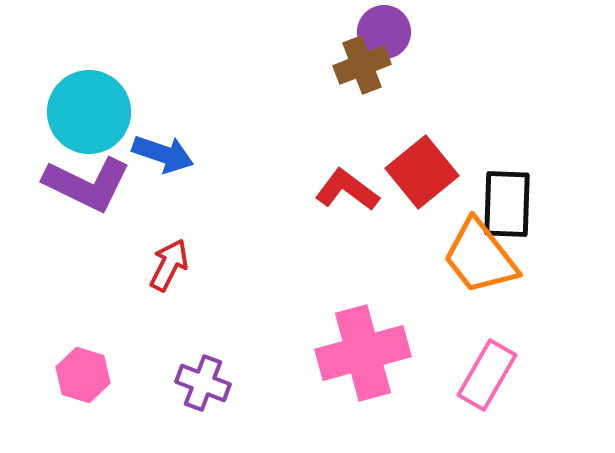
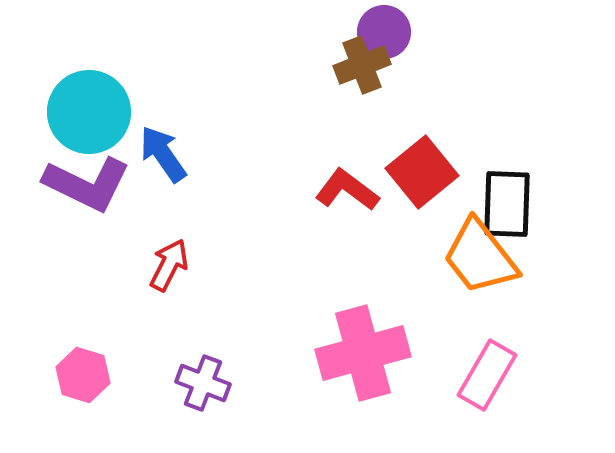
blue arrow: rotated 144 degrees counterclockwise
